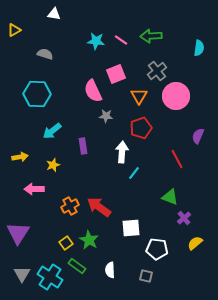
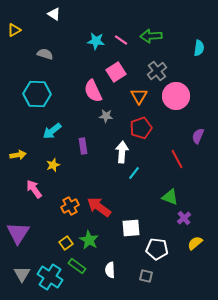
white triangle: rotated 24 degrees clockwise
pink square: moved 2 px up; rotated 12 degrees counterclockwise
yellow arrow: moved 2 px left, 2 px up
pink arrow: rotated 54 degrees clockwise
